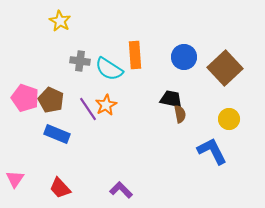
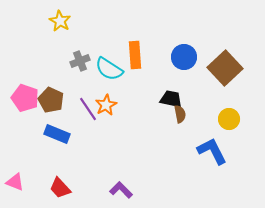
gray cross: rotated 30 degrees counterclockwise
pink triangle: moved 3 px down; rotated 42 degrees counterclockwise
